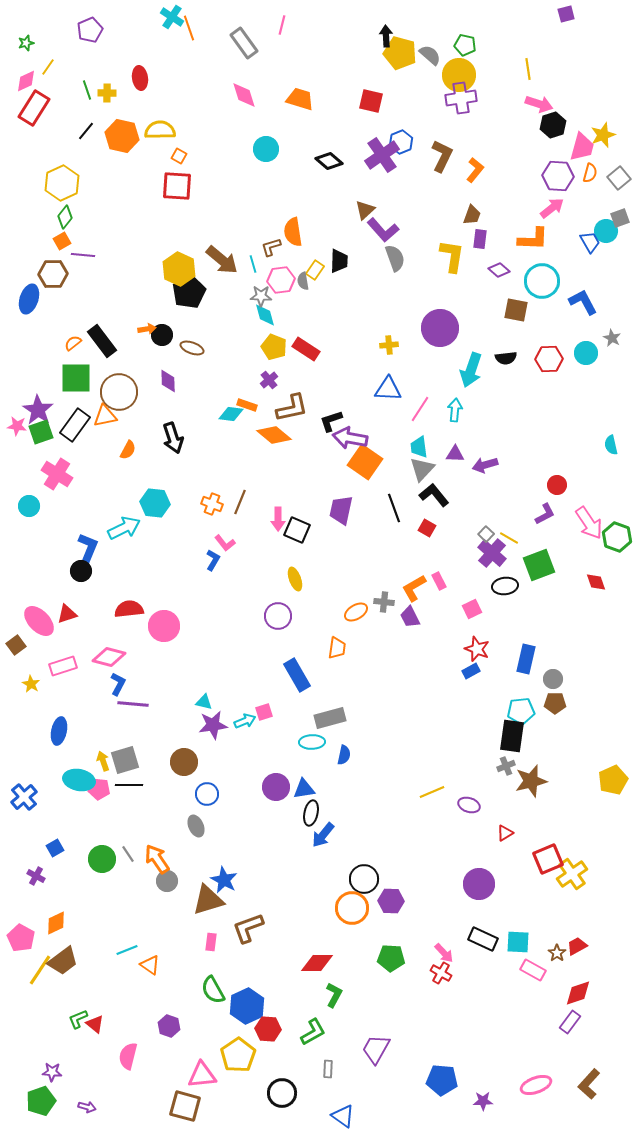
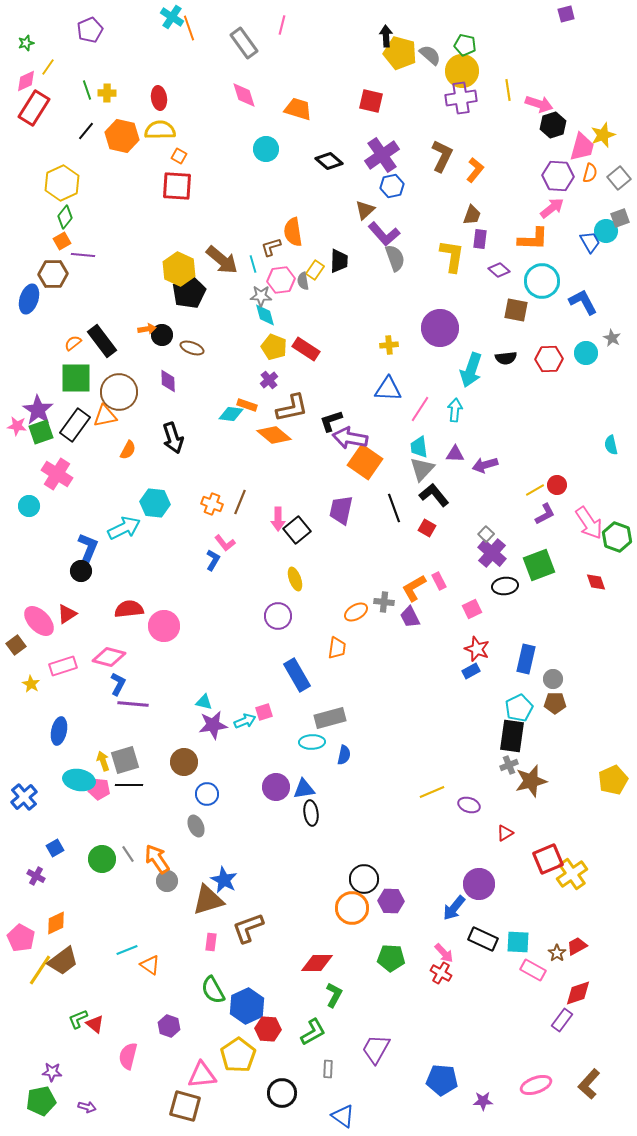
yellow line at (528, 69): moved 20 px left, 21 px down
yellow circle at (459, 75): moved 3 px right, 4 px up
red ellipse at (140, 78): moved 19 px right, 20 px down
orange trapezoid at (300, 99): moved 2 px left, 10 px down
blue hexagon at (401, 142): moved 9 px left, 44 px down; rotated 10 degrees clockwise
purple L-shape at (383, 230): moved 1 px right, 4 px down
black square at (297, 530): rotated 28 degrees clockwise
yellow line at (509, 538): moved 26 px right, 48 px up; rotated 60 degrees counterclockwise
red triangle at (67, 614): rotated 15 degrees counterclockwise
cyan pentagon at (521, 711): moved 2 px left, 3 px up; rotated 20 degrees counterclockwise
gray cross at (506, 766): moved 3 px right, 1 px up
black ellipse at (311, 813): rotated 20 degrees counterclockwise
blue arrow at (323, 835): moved 131 px right, 73 px down
purple rectangle at (570, 1022): moved 8 px left, 2 px up
green pentagon at (41, 1101): rotated 8 degrees clockwise
